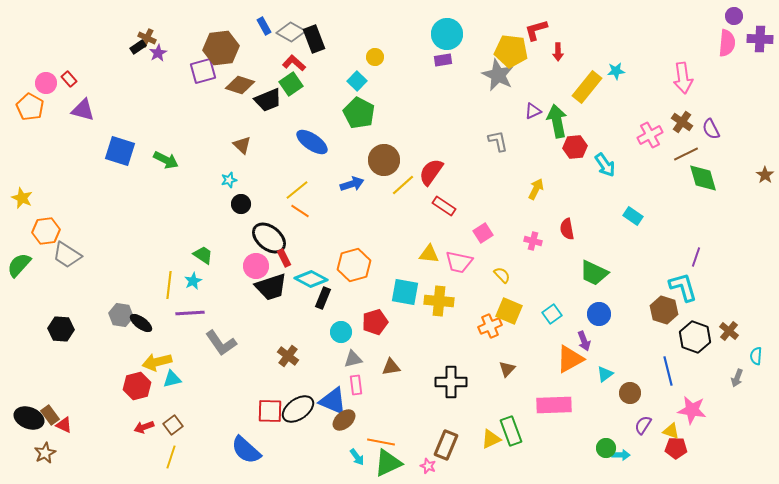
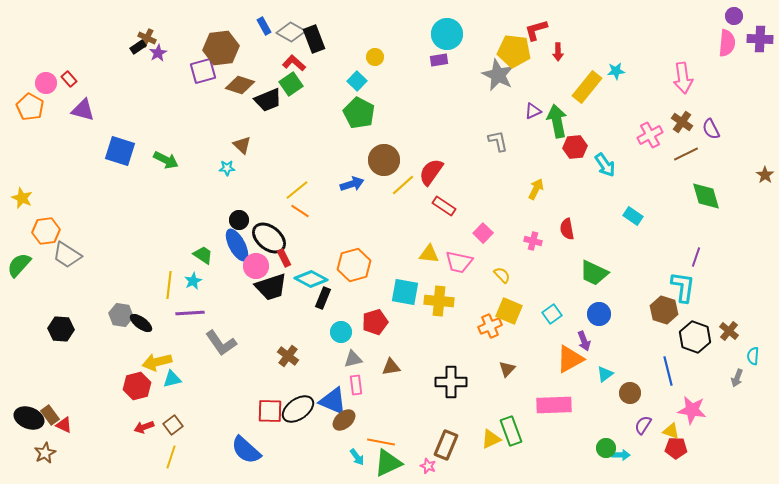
yellow pentagon at (511, 51): moved 3 px right
purple rectangle at (443, 60): moved 4 px left
blue ellipse at (312, 142): moved 75 px left, 103 px down; rotated 28 degrees clockwise
green diamond at (703, 178): moved 3 px right, 18 px down
cyan star at (229, 180): moved 2 px left, 12 px up; rotated 14 degrees clockwise
black circle at (241, 204): moved 2 px left, 16 px down
pink square at (483, 233): rotated 12 degrees counterclockwise
cyan L-shape at (683, 287): rotated 24 degrees clockwise
cyan semicircle at (756, 356): moved 3 px left
